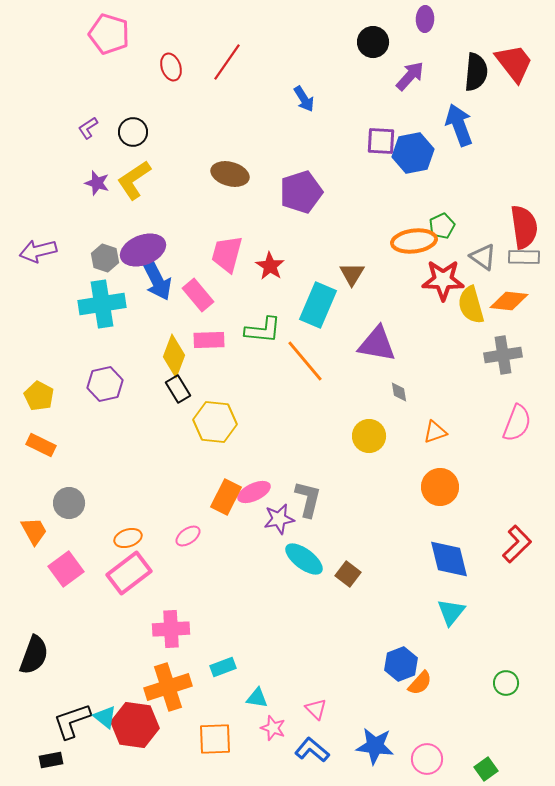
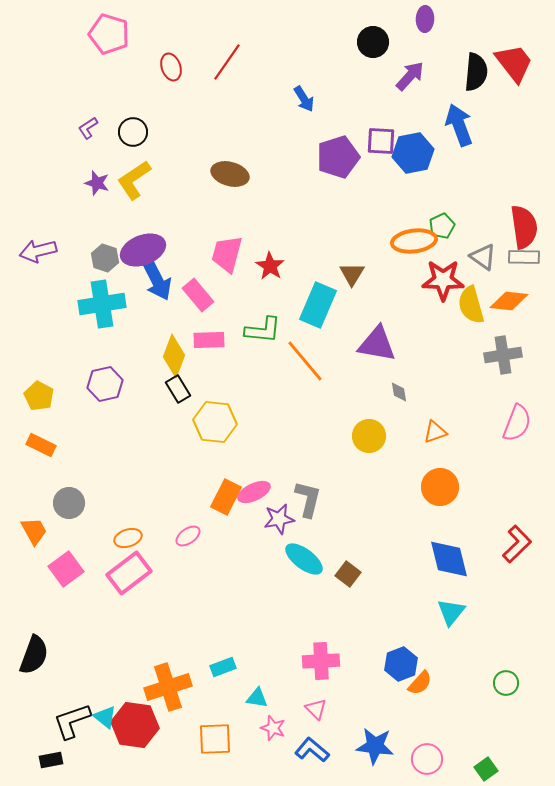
purple pentagon at (301, 192): moved 37 px right, 35 px up
pink cross at (171, 629): moved 150 px right, 32 px down
